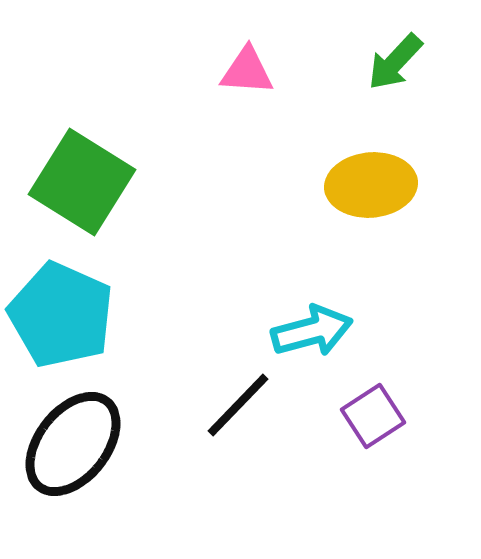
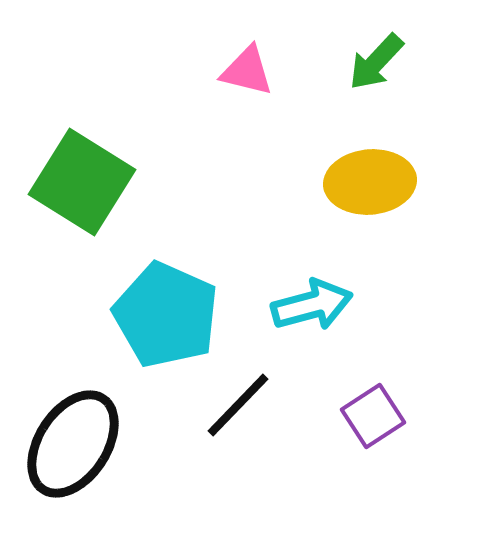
green arrow: moved 19 px left
pink triangle: rotated 10 degrees clockwise
yellow ellipse: moved 1 px left, 3 px up
cyan pentagon: moved 105 px right
cyan arrow: moved 26 px up
black ellipse: rotated 5 degrees counterclockwise
